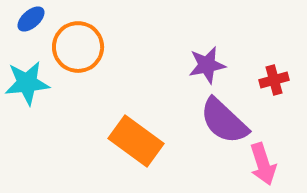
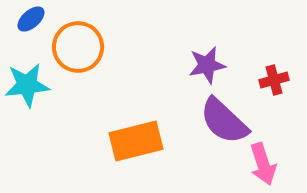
cyan star: moved 2 px down
orange rectangle: rotated 50 degrees counterclockwise
